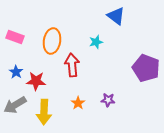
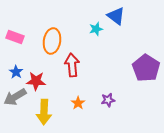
cyan star: moved 13 px up
purple pentagon: rotated 12 degrees clockwise
purple star: rotated 16 degrees counterclockwise
gray arrow: moved 8 px up
